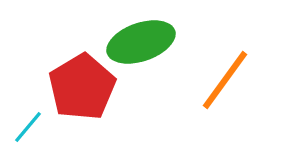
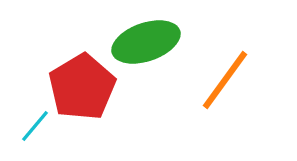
green ellipse: moved 5 px right
cyan line: moved 7 px right, 1 px up
